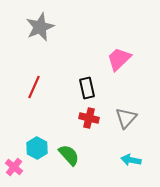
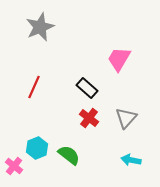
pink trapezoid: rotated 16 degrees counterclockwise
black rectangle: rotated 35 degrees counterclockwise
red cross: rotated 24 degrees clockwise
cyan hexagon: rotated 10 degrees clockwise
green semicircle: rotated 10 degrees counterclockwise
pink cross: moved 1 px up
